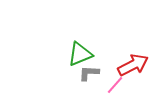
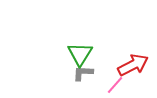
green triangle: rotated 36 degrees counterclockwise
gray L-shape: moved 6 px left
